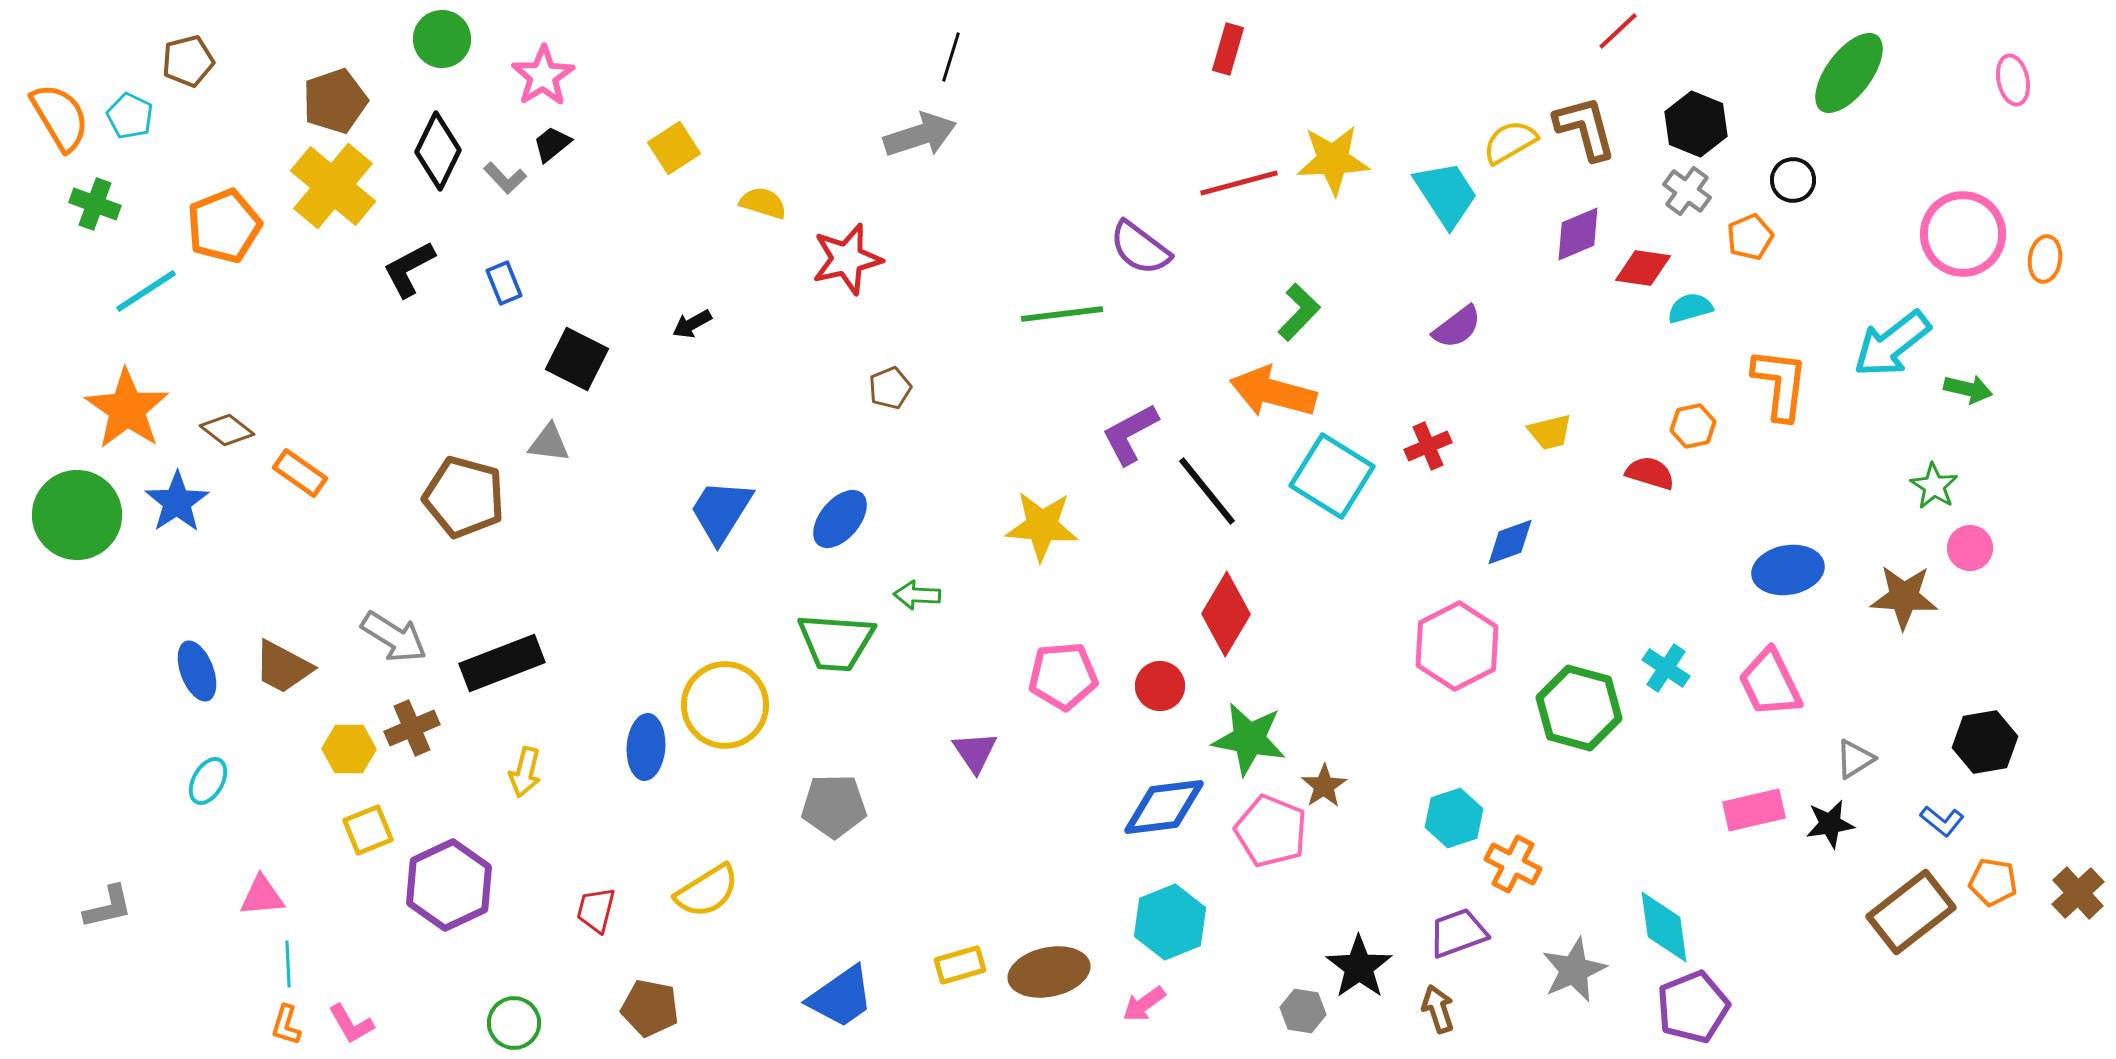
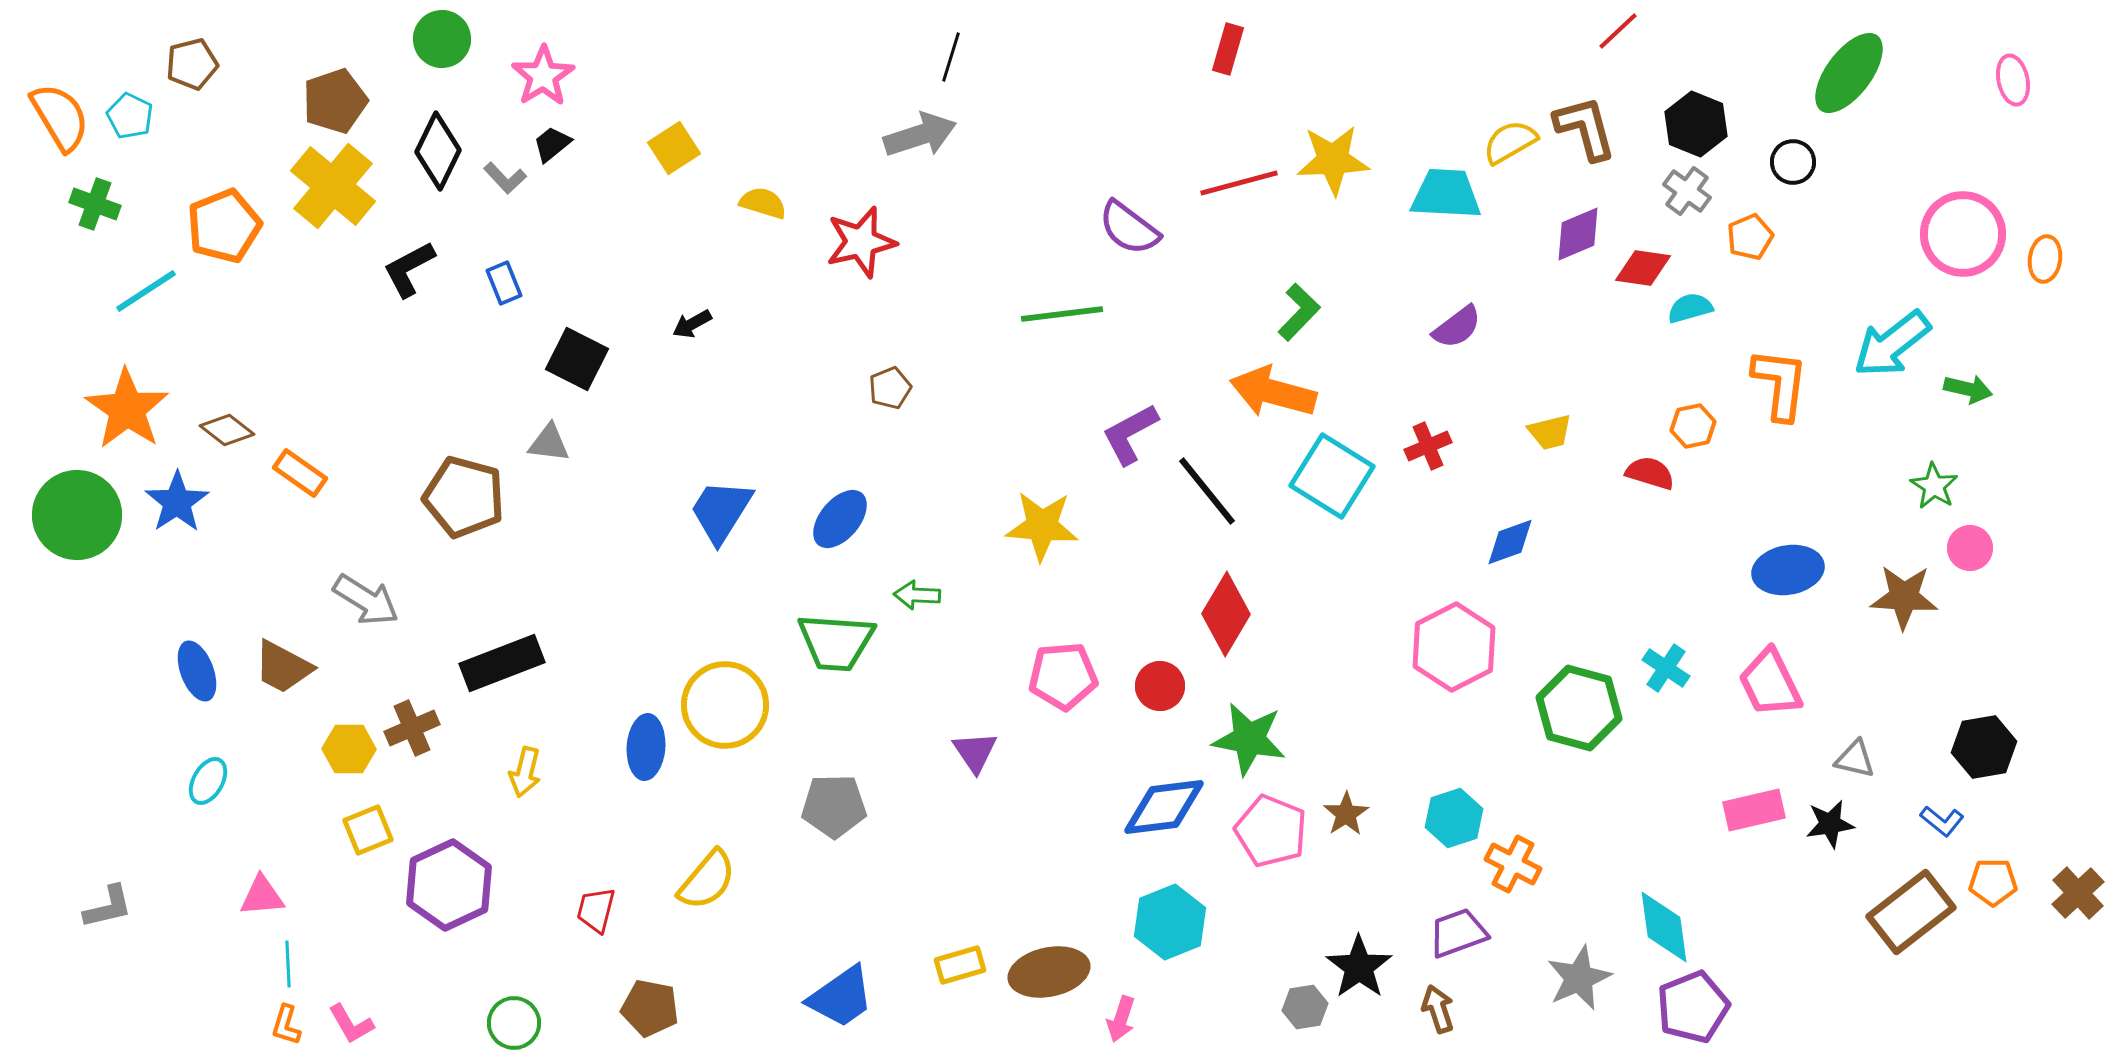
brown pentagon at (188, 61): moved 4 px right, 3 px down
black circle at (1793, 180): moved 18 px up
cyan trapezoid at (1446, 194): rotated 54 degrees counterclockwise
purple semicircle at (1140, 248): moved 11 px left, 20 px up
red star at (847, 259): moved 14 px right, 17 px up
gray arrow at (394, 637): moved 28 px left, 37 px up
pink hexagon at (1457, 646): moved 3 px left, 1 px down
black hexagon at (1985, 742): moved 1 px left, 5 px down
gray triangle at (1855, 759): rotated 45 degrees clockwise
brown star at (1324, 786): moved 22 px right, 28 px down
orange pentagon at (1993, 882): rotated 9 degrees counterclockwise
yellow semicircle at (707, 891): moved 11 px up; rotated 18 degrees counterclockwise
gray star at (1574, 970): moved 5 px right, 8 px down
pink arrow at (1144, 1004): moved 23 px left, 15 px down; rotated 36 degrees counterclockwise
gray hexagon at (1303, 1011): moved 2 px right, 4 px up; rotated 18 degrees counterclockwise
